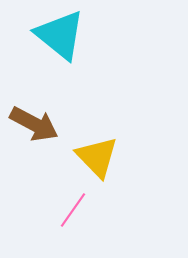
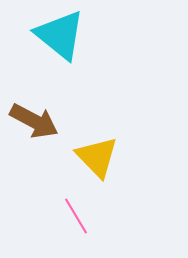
brown arrow: moved 3 px up
pink line: moved 3 px right, 6 px down; rotated 66 degrees counterclockwise
